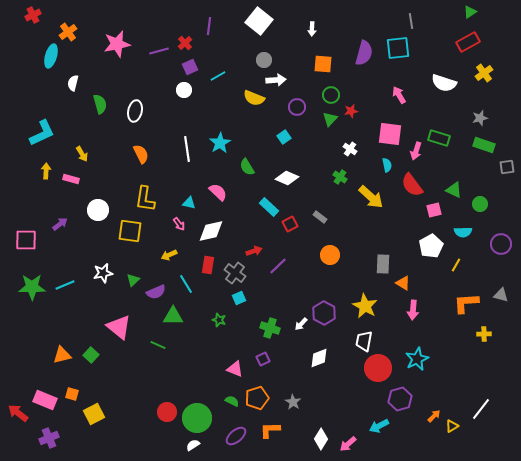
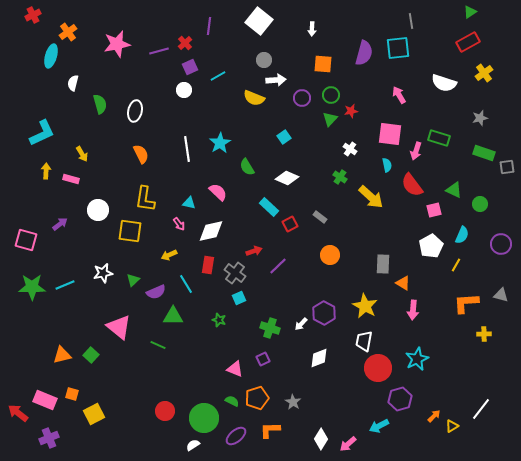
purple circle at (297, 107): moved 5 px right, 9 px up
green rectangle at (484, 145): moved 8 px down
cyan semicircle at (463, 232): moved 1 px left, 3 px down; rotated 66 degrees counterclockwise
pink square at (26, 240): rotated 15 degrees clockwise
red circle at (167, 412): moved 2 px left, 1 px up
green circle at (197, 418): moved 7 px right
